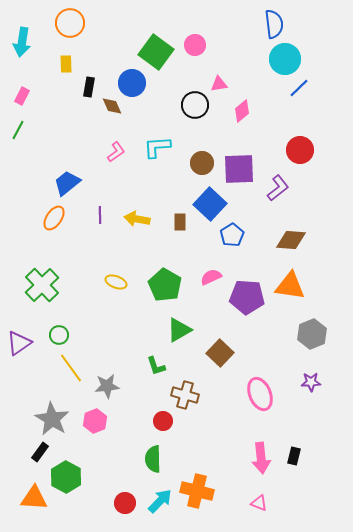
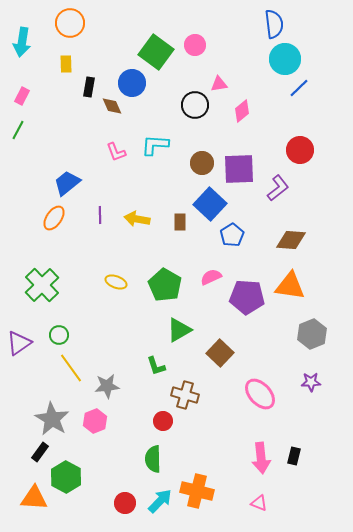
cyan L-shape at (157, 147): moved 2 px left, 2 px up; rotated 8 degrees clockwise
pink L-shape at (116, 152): rotated 105 degrees clockwise
pink ellipse at (260, 394): rotated 20 degrees counterclockwise
